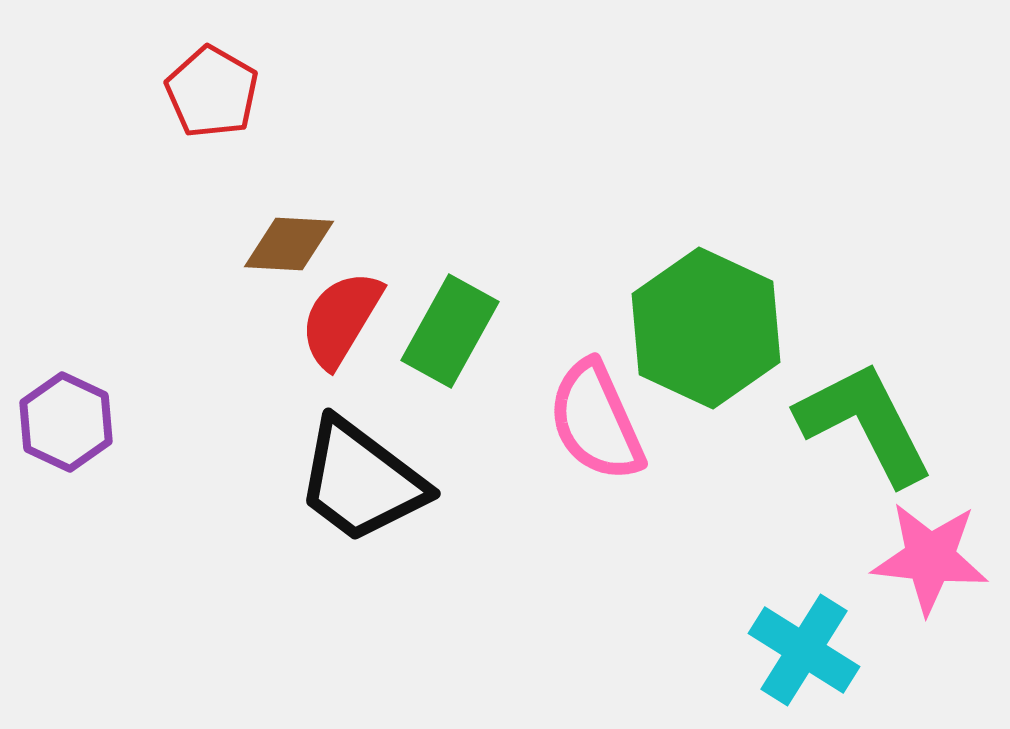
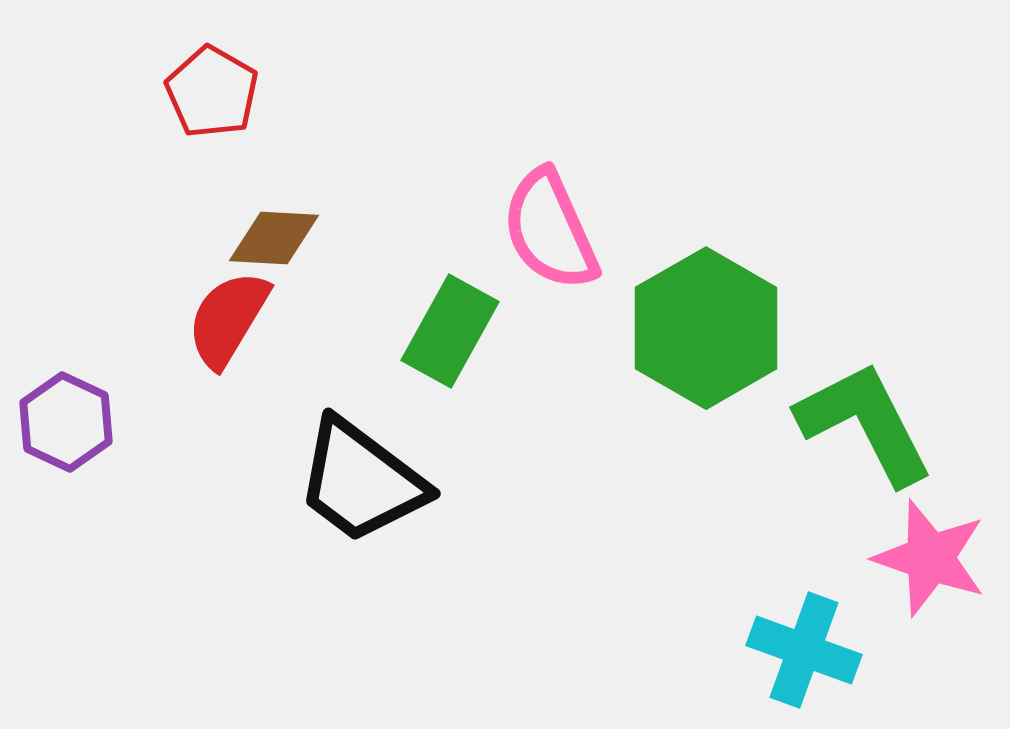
brown diamond: moved 15 px left, 6 px up
red semicircle: moved 113 px left
green hexagon: rotated 5 degrees clockwise
pink semicircle: moved 46 px left, 191 px up
pink star: rotated 13 degrees clockwise
cyan cross: rotated 12 degrees counterclockwise
